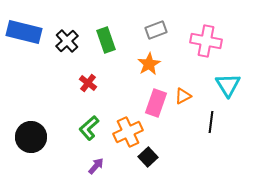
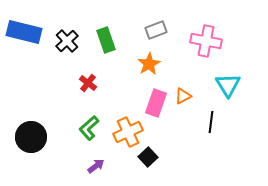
purple arrow: rotated 12 degrees clockwise
